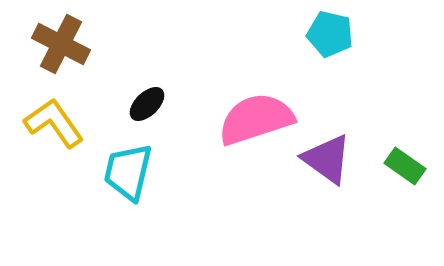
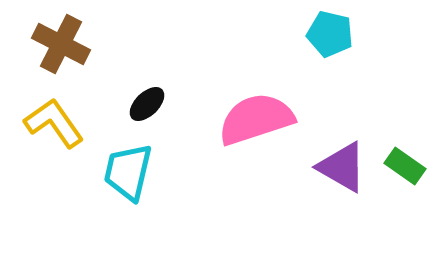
purple triangle: moved 15 px right, 8 px down; rotated 6 degrees counterclockwise
